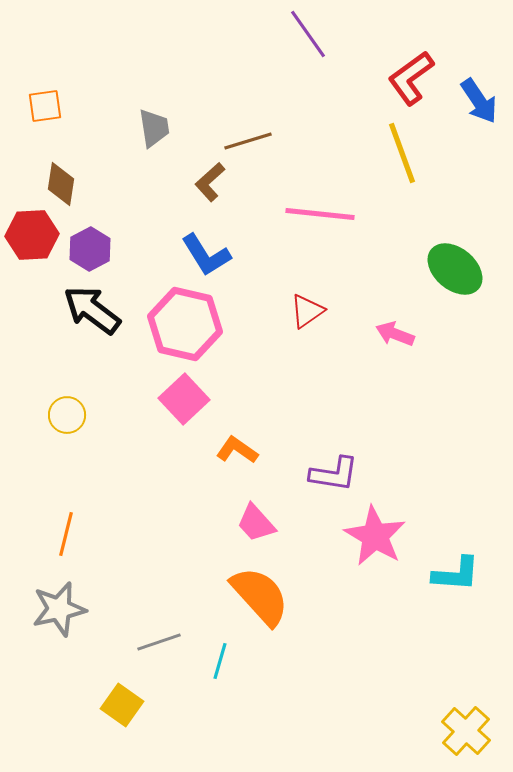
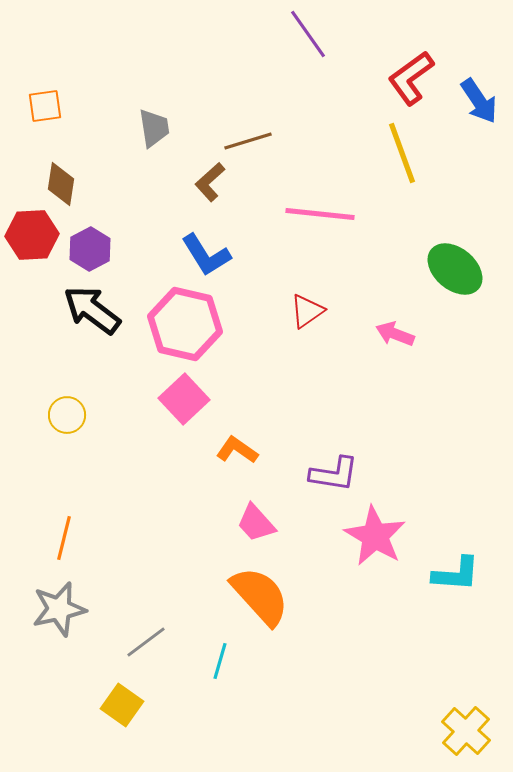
orange line: moved 2 px left, 4 px down
gray line: moved 13 px left; rotated 18 degrees counterclockwise
